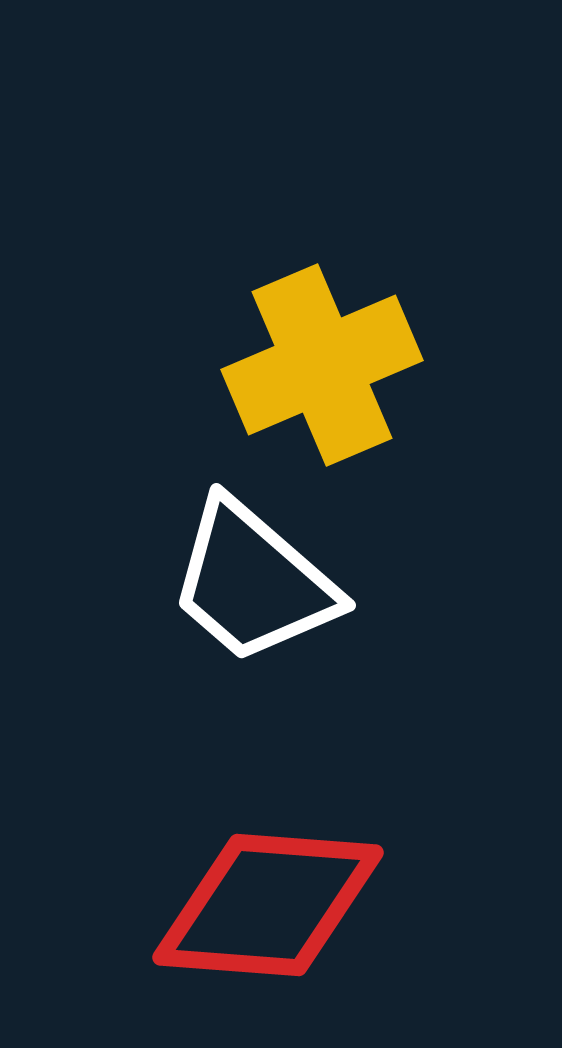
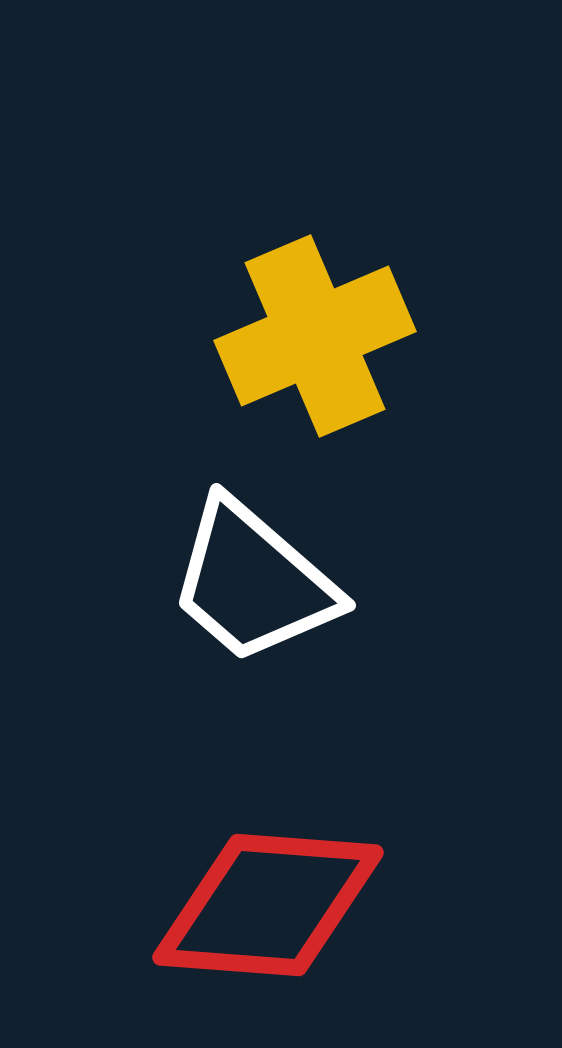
yellow cross: moved 7 px left, 29 px up
